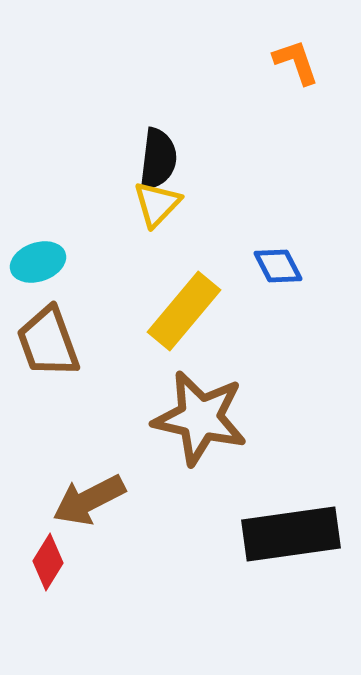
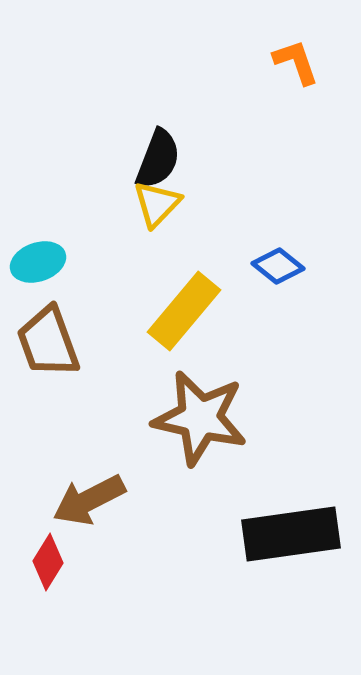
black semicircle: rotated 14 degrees clockwise
blue diamond: rotated 24 degrees counterclockwise
